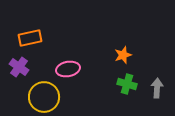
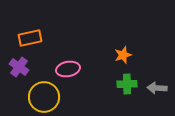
green cross: rotated 18 degrees counterclockwise
gray arrow: rotated 90 degrees counterclockwise
